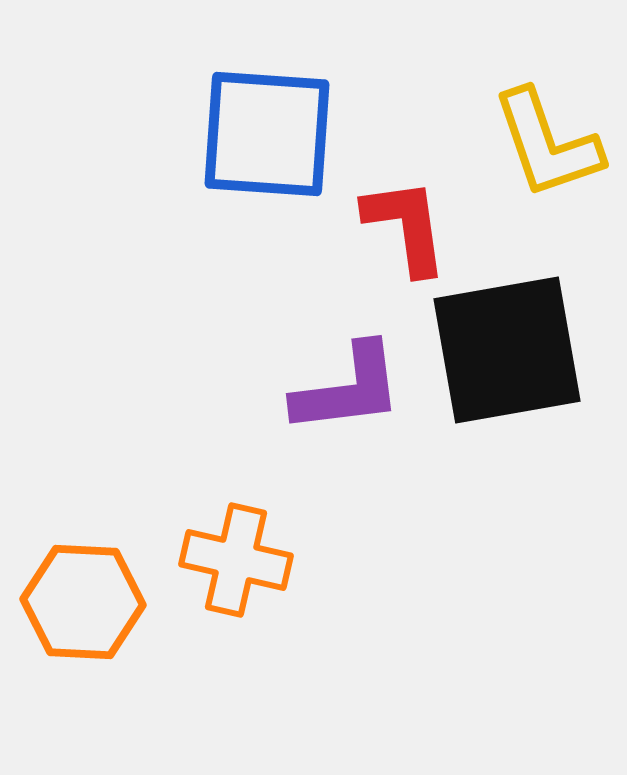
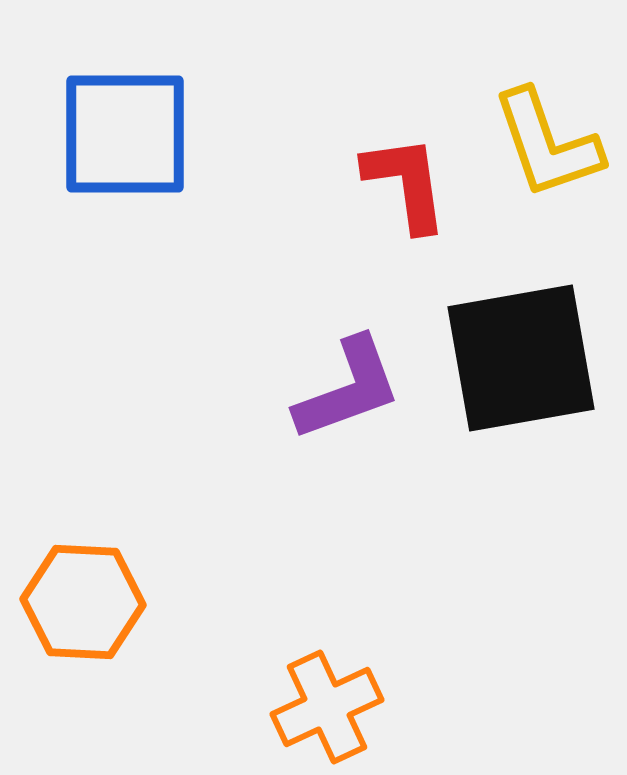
blue square: moved 142 px left; rotated 4 degrees counterclockwise
red L-shape: moved 43 px up
black square: moved 14 px right, 8 px down
purple L-shape: rotated 13 degrees counterclockwise
orange cross: moved 91 px right, 147 px down; rotated 38 degrees counterclockwise
